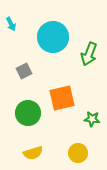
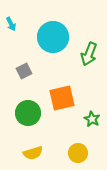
green star: rotated 21 degrees clockwise
